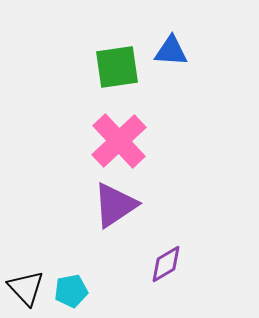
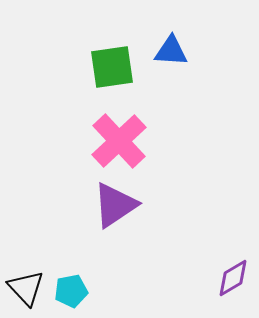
green square: moved 5 px left
purple diamond: moved 67 px right, 14 px down
